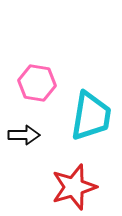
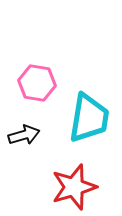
cyan trapezoid: moved 2 px left, 2 px down
black arrow: rotated 16 degrees counterclockwise
